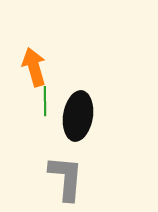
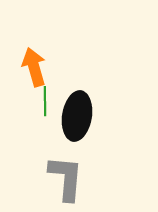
black ellipse: moved 1 px left
